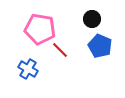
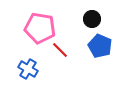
pink pentagon: moved 1 px up
